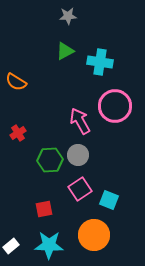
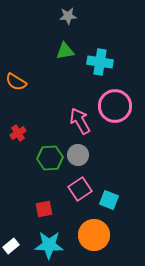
green triangle: rotated 18 degrees clockwise
green hexagon: moved 2 px up
